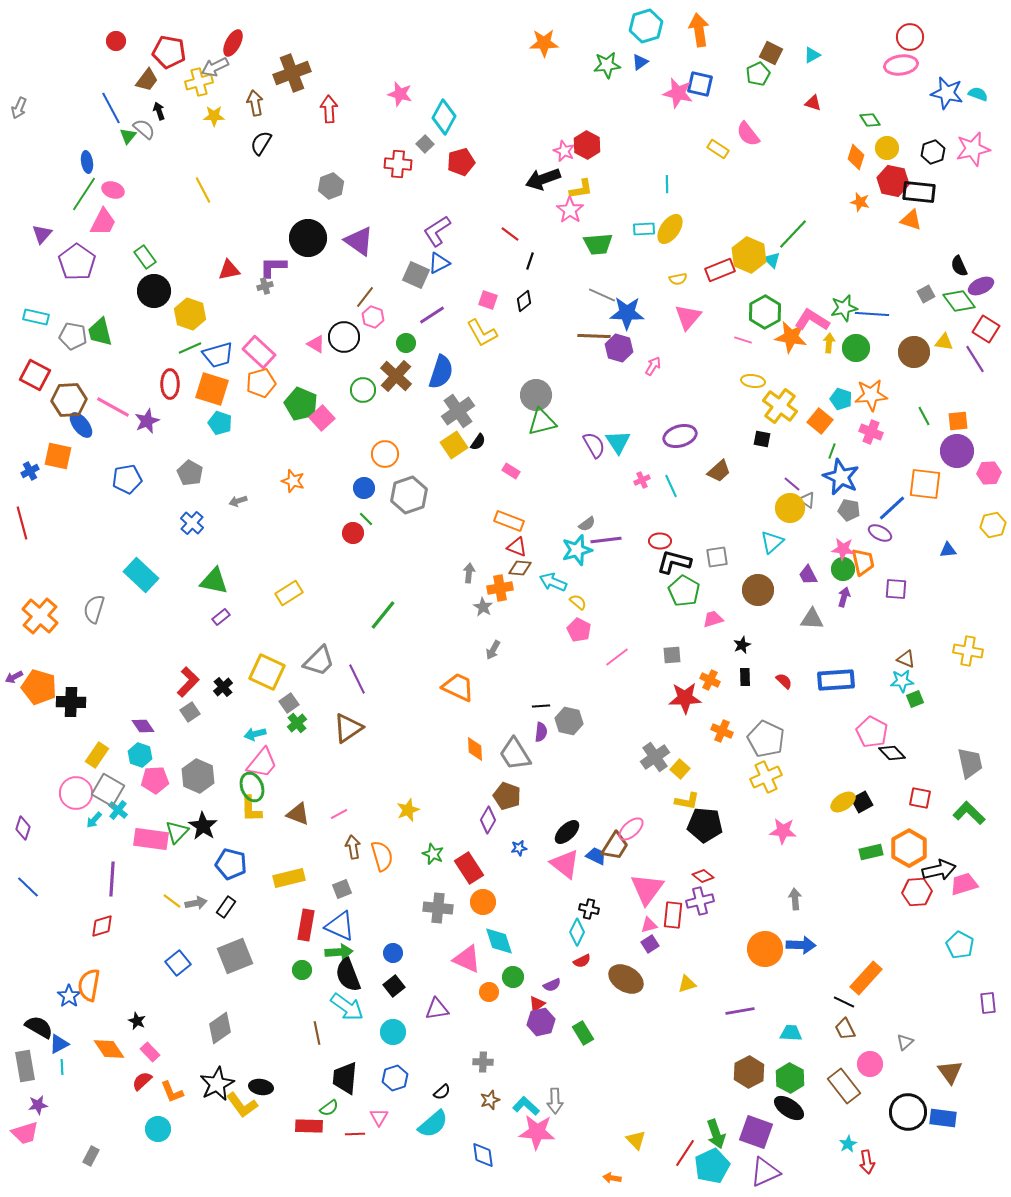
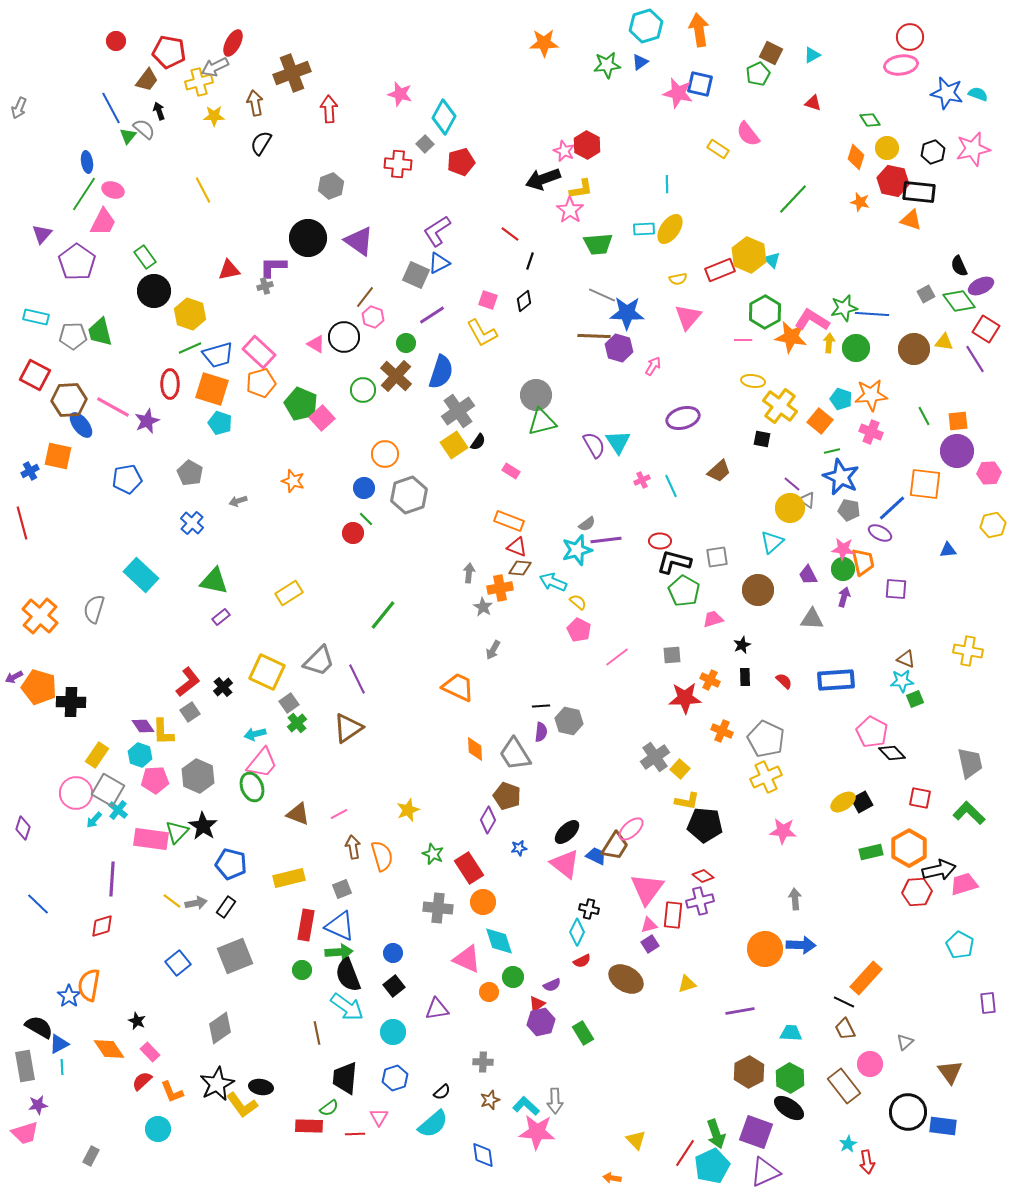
green line at (793, 234): moved 35 px up
gray pentagon at (73, 336): rotated 12 degrees counterclockwise
pink line at (743, 340): rotated 18 degrees counterclockwise
brown circle at (914, 352): moved 3 px up
purple ellipse at (680, 436): moved 3 px right, 18 px up
green line at (832, 451): rotated 56 degrees clockwise
red L-shape at (188, 682): rotated 8 degrees clockwise
yellow L-shape at (251, 809): moved 88 px left, 77 px up
blue line at (28, 887): moved 10 px right, 17 px down
blue rectangle at (943, 1118): moved 8 px down
